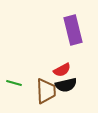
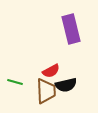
purple rectangle: moved 2 px left, 1 px up
red semicircle: moved 11 px left, 1 px down
green line: moved 1 px right, 1 px up
